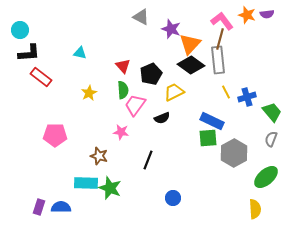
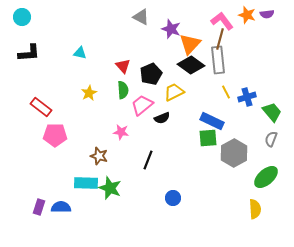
cyan circle: moved 2 px right, 13 px up
red rectangle: moved 30 px down
pink trapezoid: moved 7 px right; rotated 15 degrees clockwise
